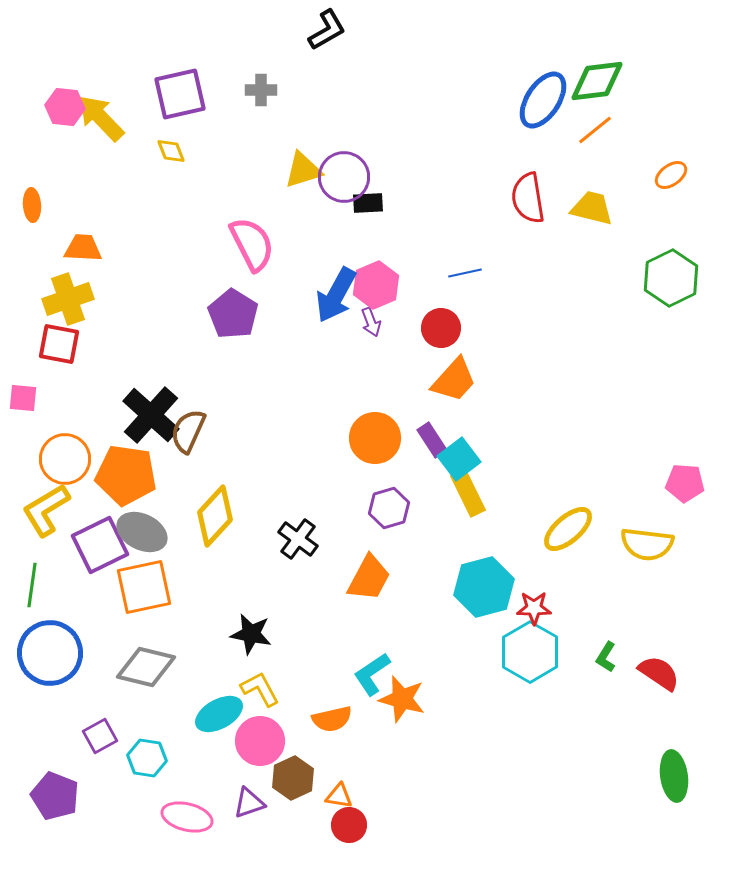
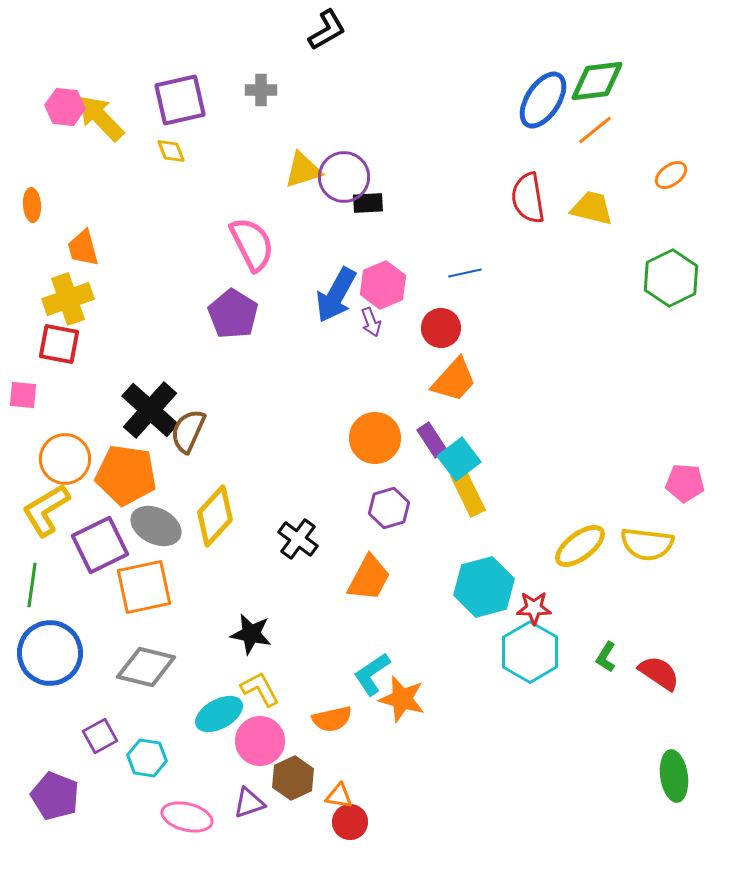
purple square at (180, 94): moved 6 px down
orange trapezoid at (83, 248): rotated 108 degrees counterclockwise
pink hexagon at (376, 285): moved 7 px right
pink square at (23, 398): moved 3 px up
black cross at (151, 415): moved 1 px left, 5 px up
yellow ellipse at (568, 529): moved 12 px right, 17 px down; rotated 4 degrees clockwise
gray ellipse at (142, 532): moved 14 px right, 6 px up
red circle at (349, 825): moved 1 px right, 3 px up
